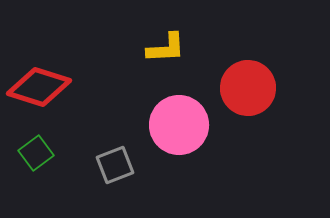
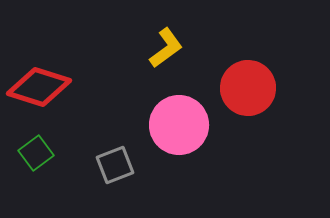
yellow L-shape: rotated 33 degrees counterclockwise
